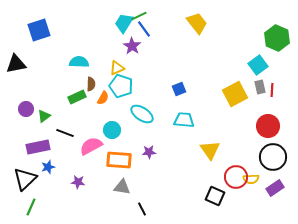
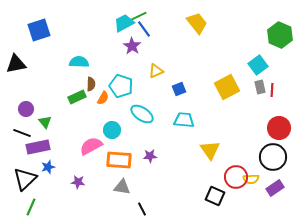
cyan trapezoid at (124, 23): rotated 30 degrees clockwise
green hexagon at (277, 38): moved 3 px right, 3 px up
yellow triangle at (117, 68): moved 39 px right, 3 px down
yellow square at (235, 94): moved 8 px left, 7 px up
green triangle at (44, 116): moved 1 px right, 6 px down; rotated 32 degrees counterclockwise
red circle at (268, 126): moved 11 px right, 2 px down
black line at (65, 133): moved 43 px left
purple star at (149, 152): moved 1 px right, 4 px down
